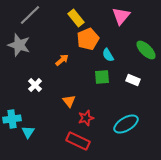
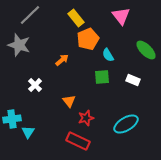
pink triangle: rotated 18 degrees counterclockwise
